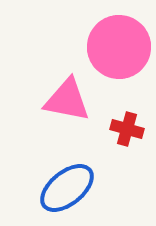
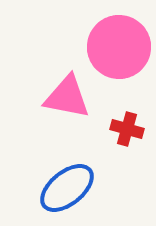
pink triangle: moved 3 px up
